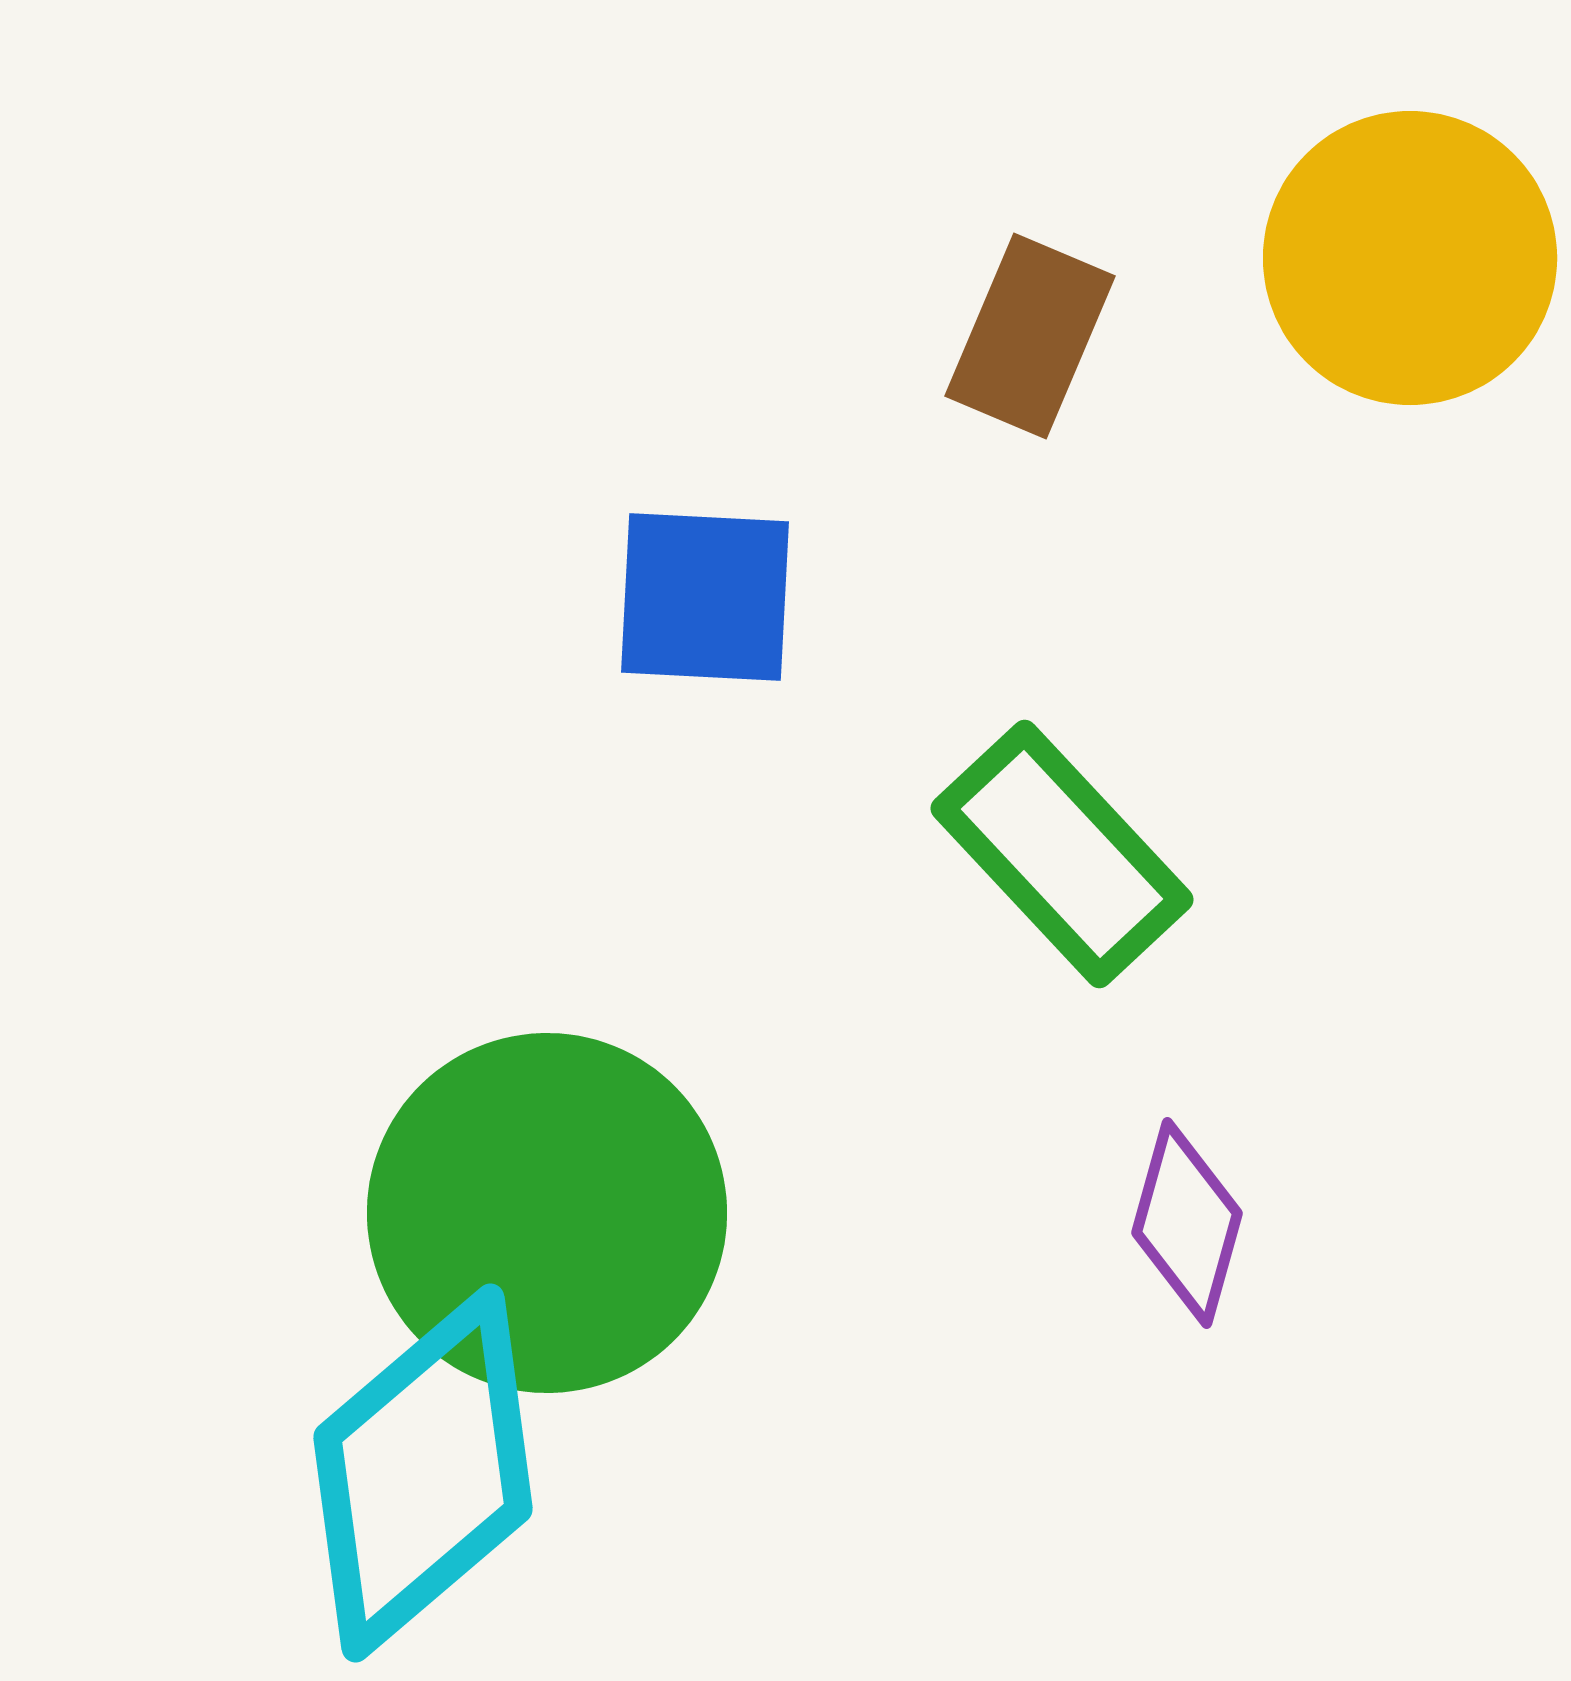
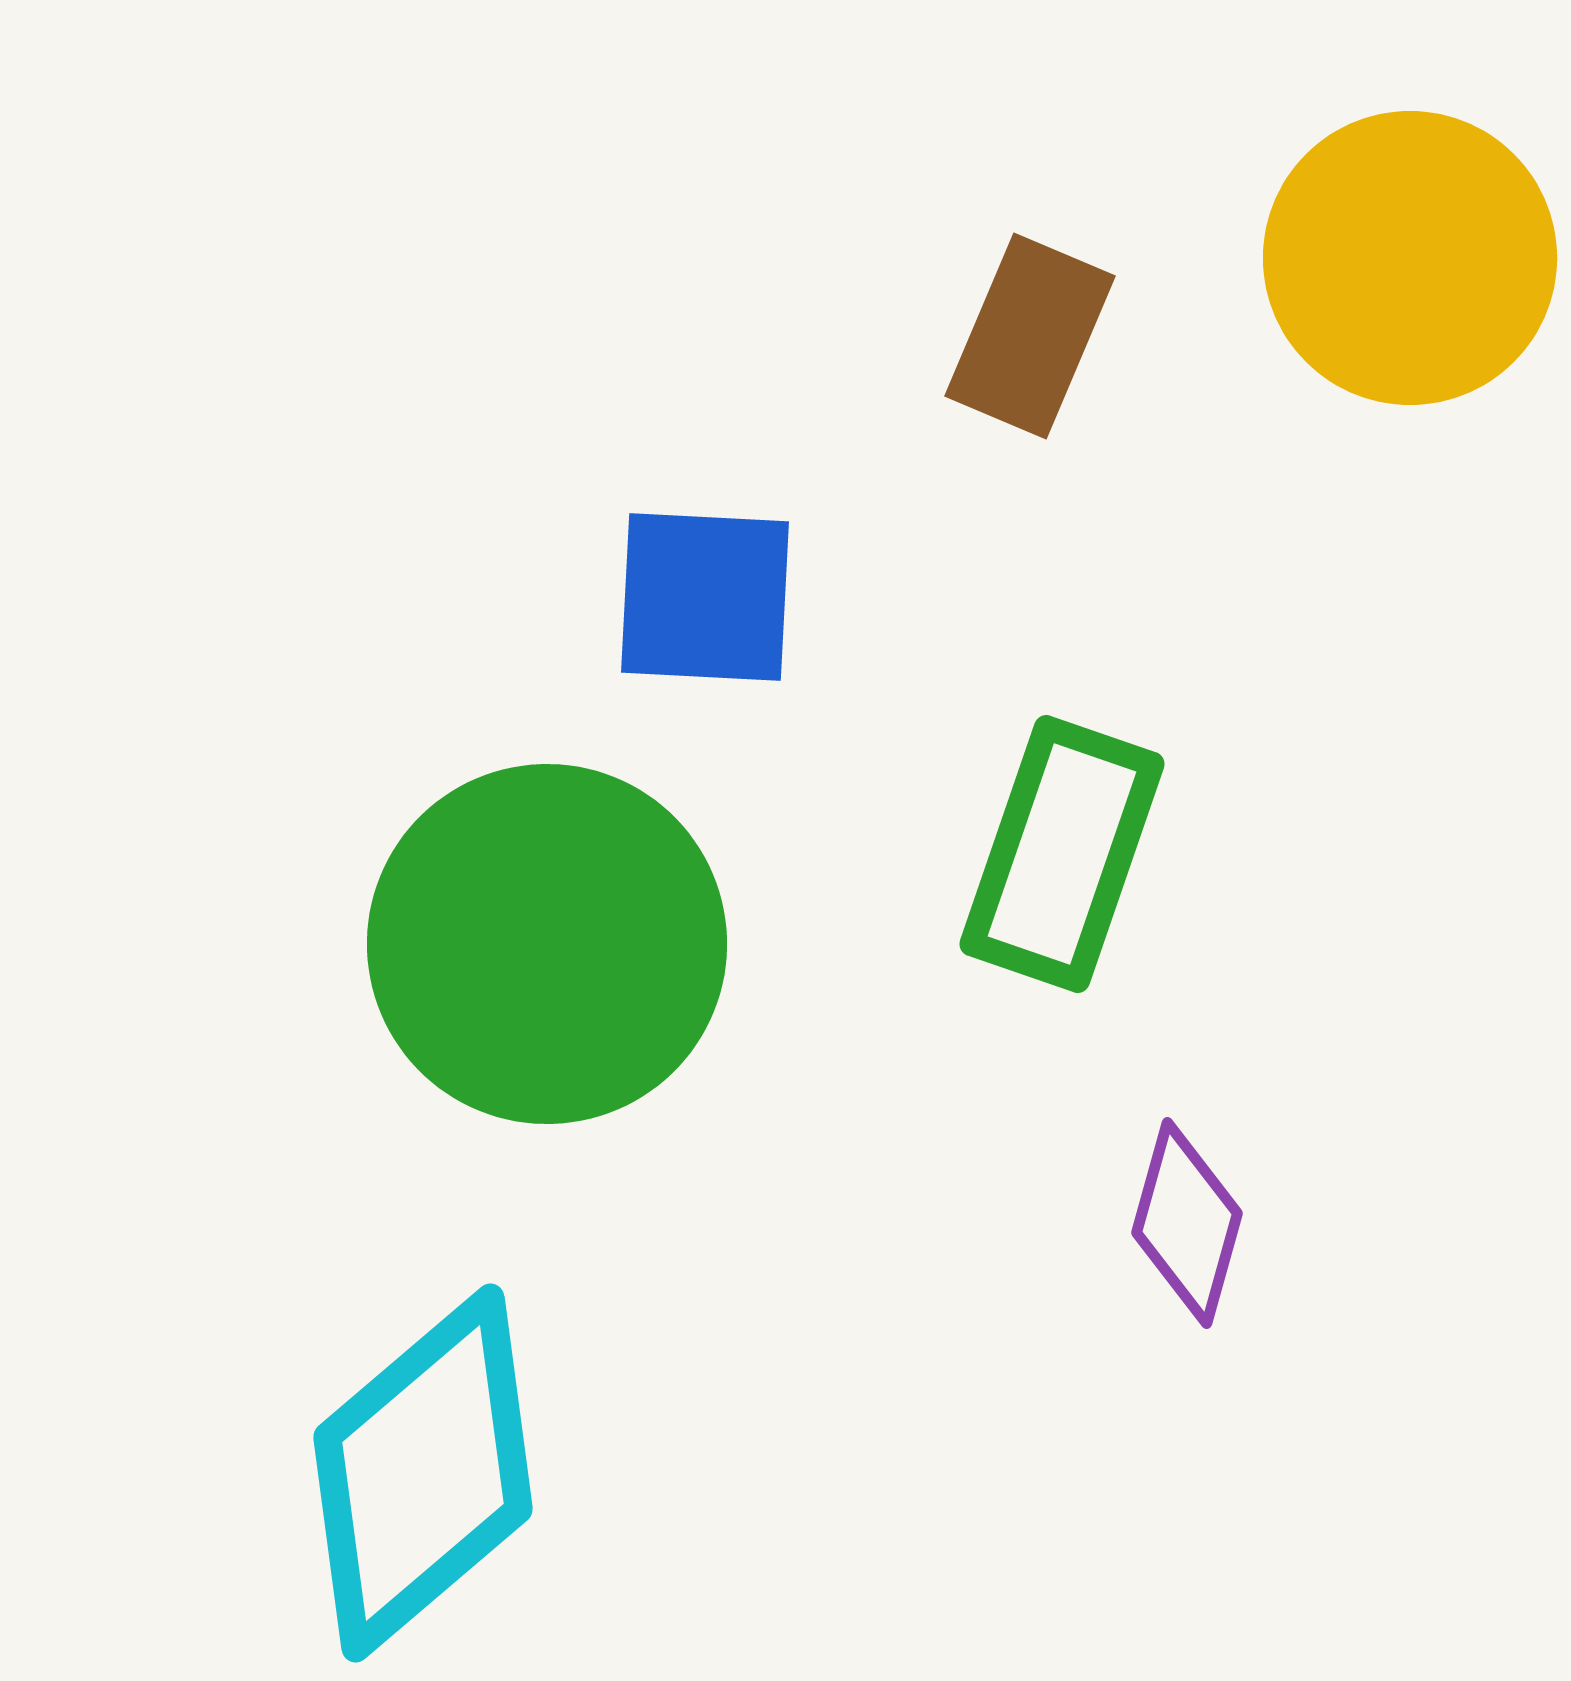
green rectangle: rotated 62 degrees clockwise
green circle: moved 269 px up
